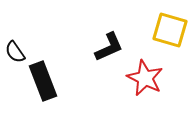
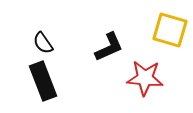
black semicircle: moved 28 px right, 9 px up
red star: rotated 21 degrees counterclockwise
